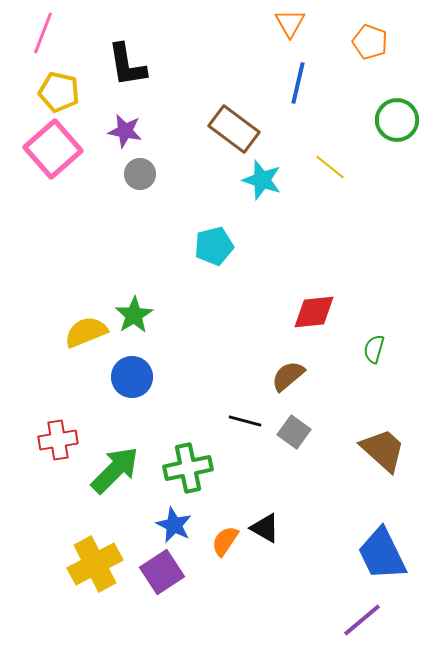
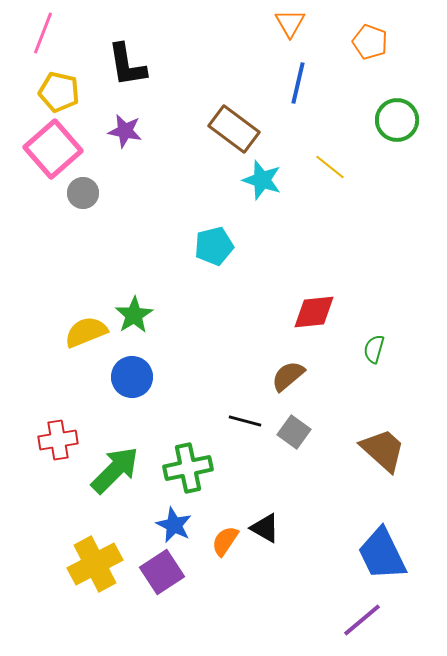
gray circle: moved 57 px left, 19 px down
